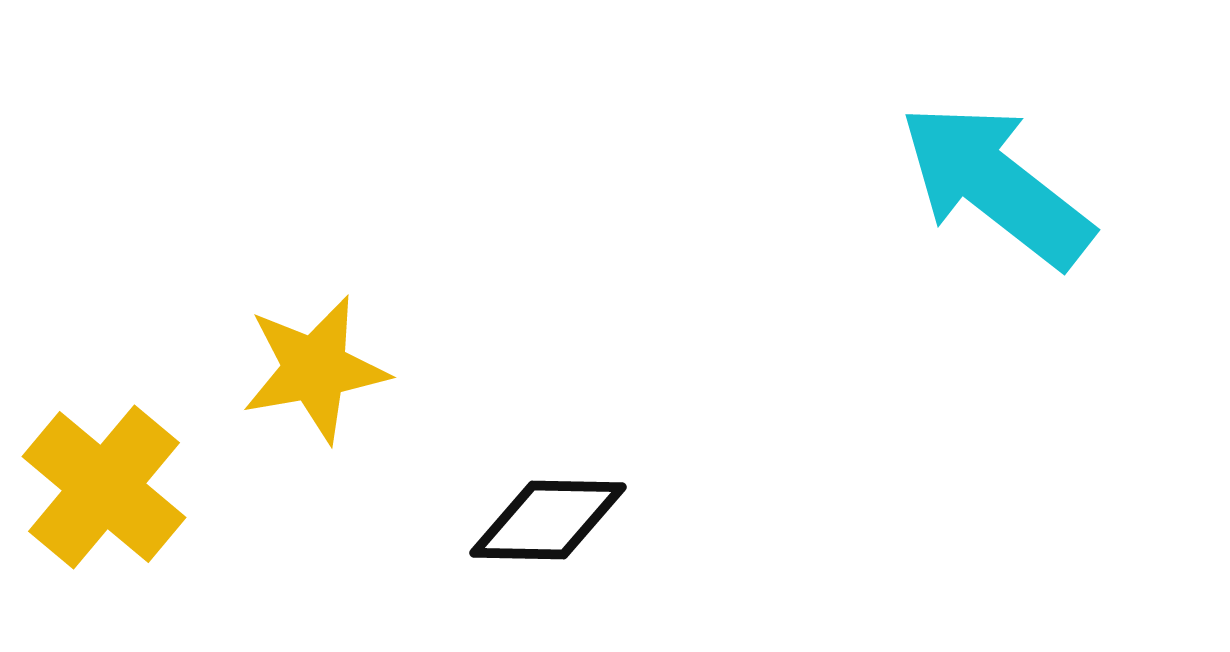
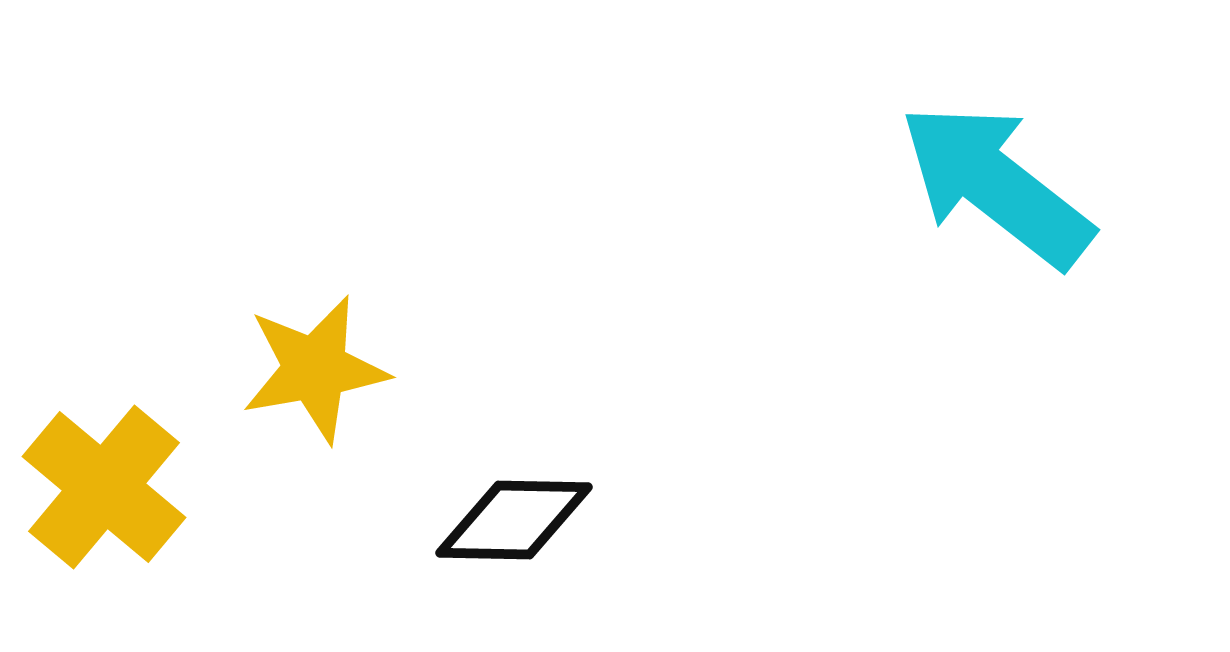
black diamond: moved 34 px left
